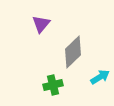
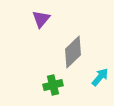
purple triangle: moved 5 px up
cyan arrow: rotated 18 degrees counterclockwise
